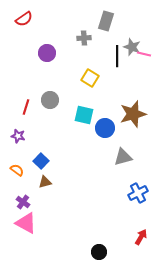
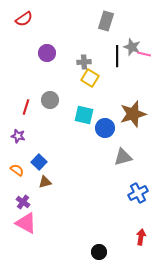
gray cross: moved 24 px down
blue square: moved 2 px left, 1 px down
red arrow: rotated 21 degrees counterclockwise
